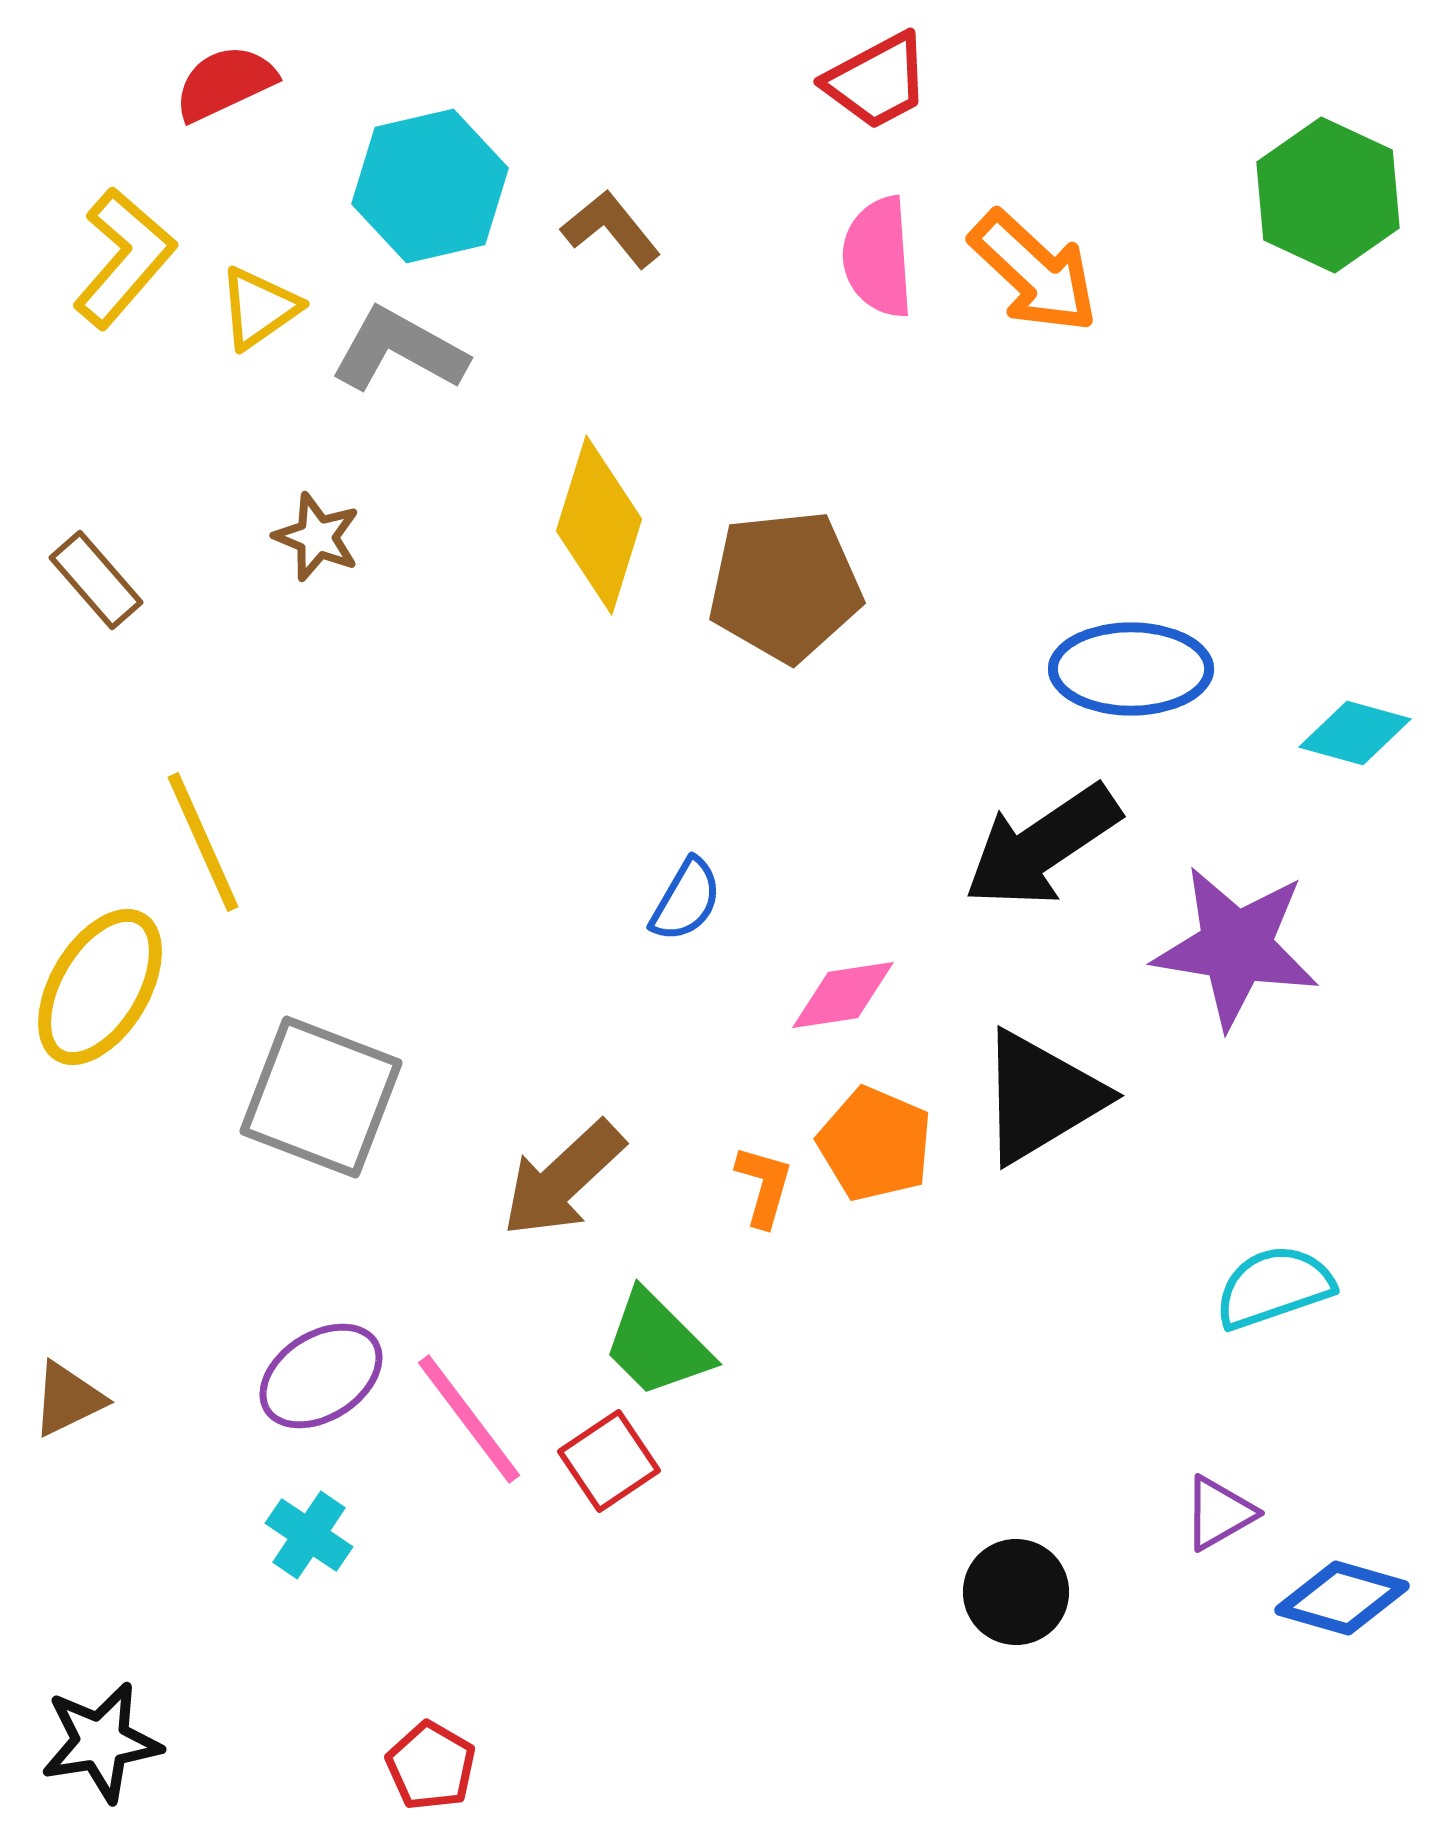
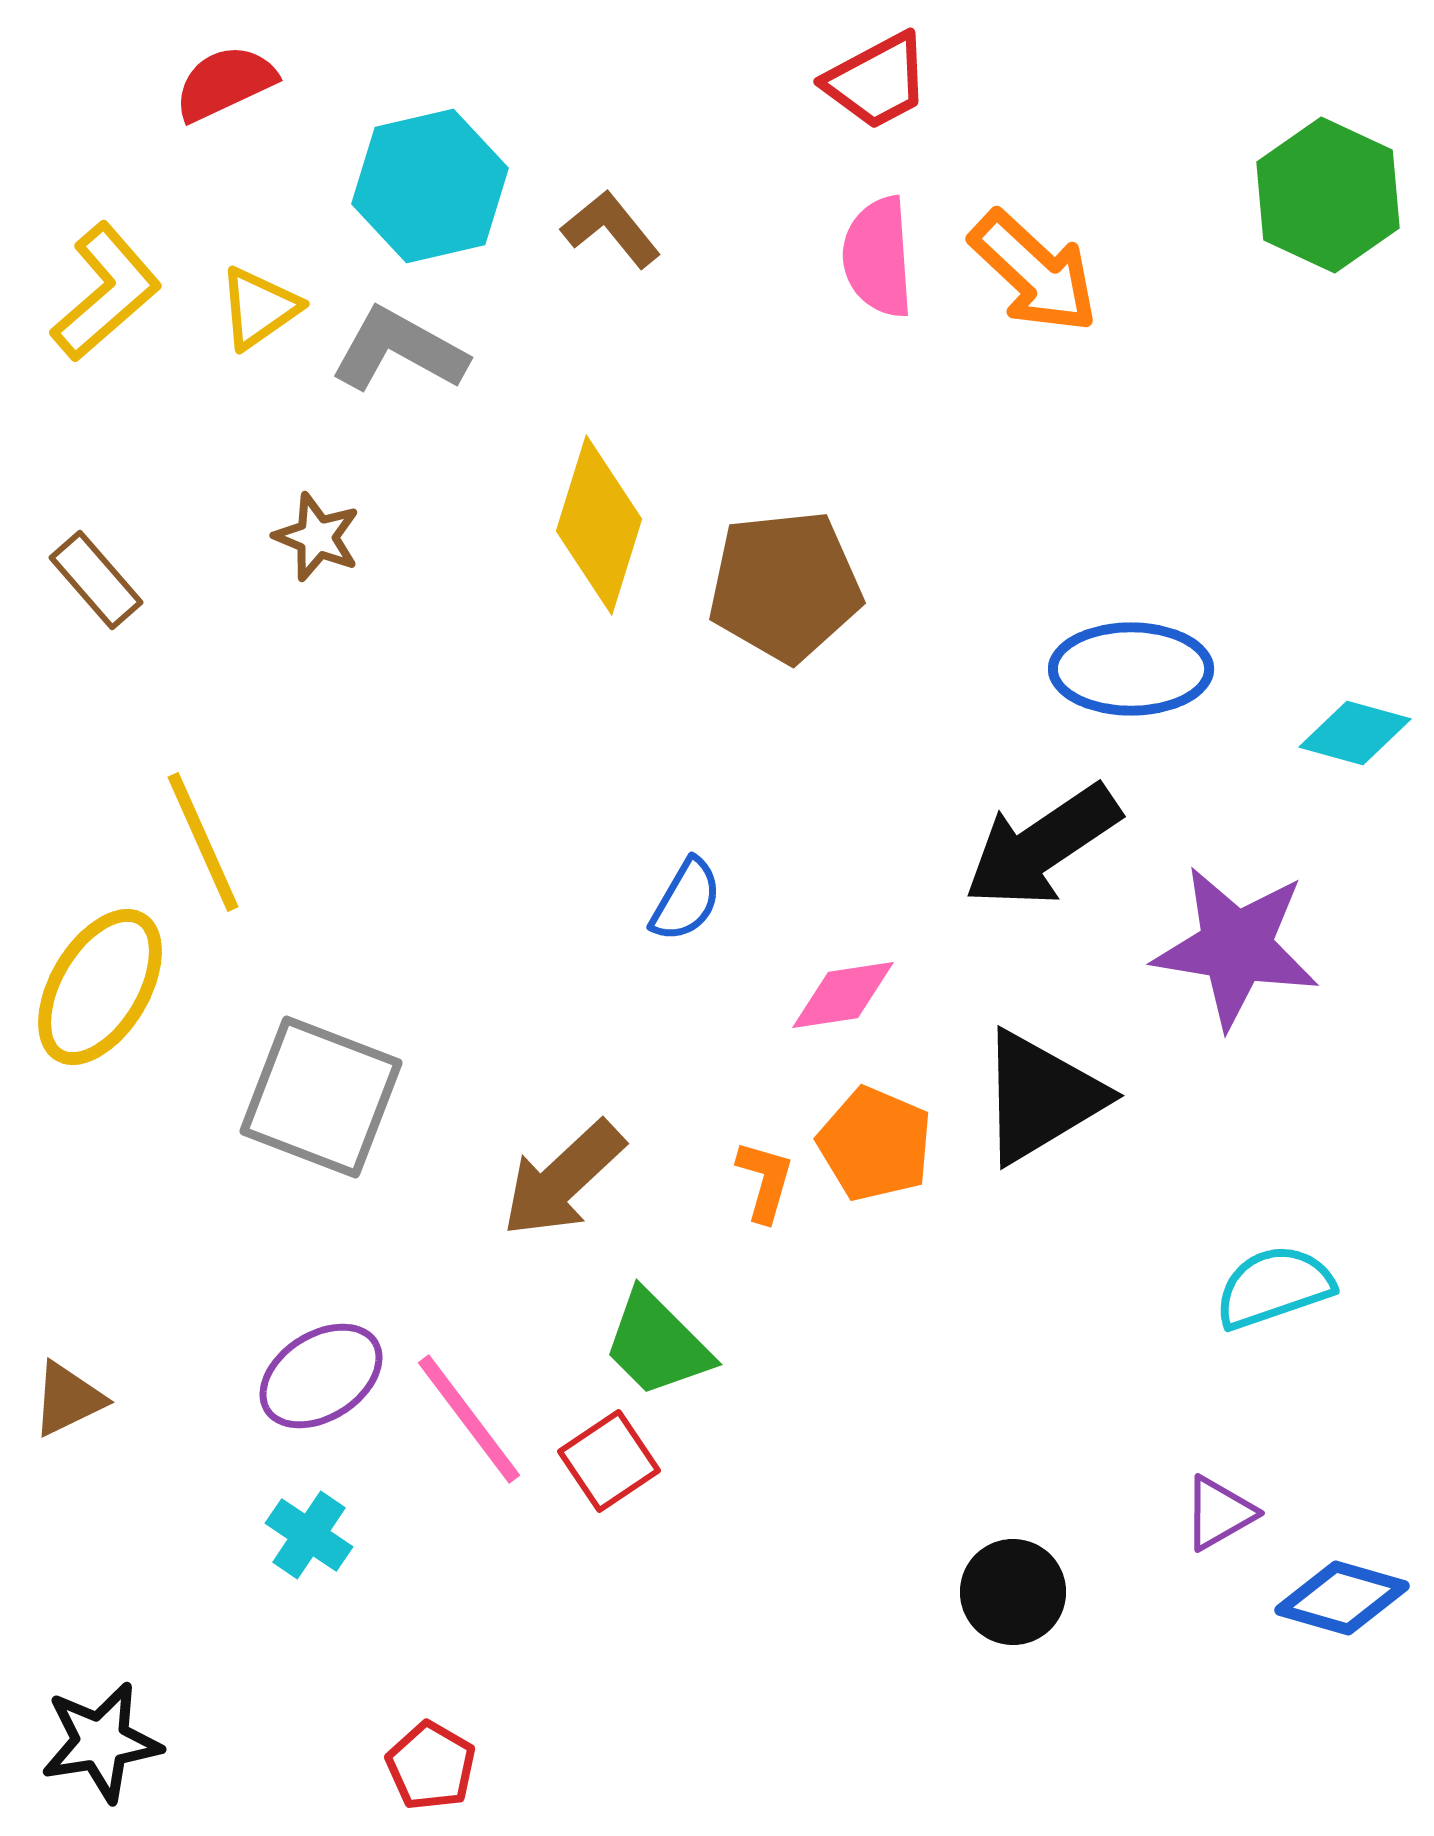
yellow L-shape: moved 18 px left, 34 px down; rotated 8 degrees clockwise
orange L-shape: moved 1 px right, 5 px up
black circle: moved 3 px left
